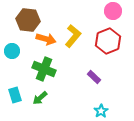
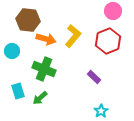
cyan rectangle: moved 3 px right, 4 px up
